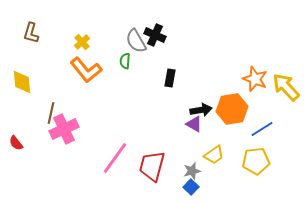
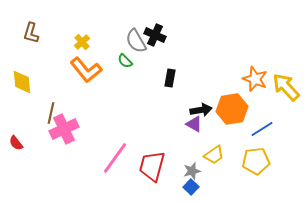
green semicircle: rotated 49 degrees counterclockwise
